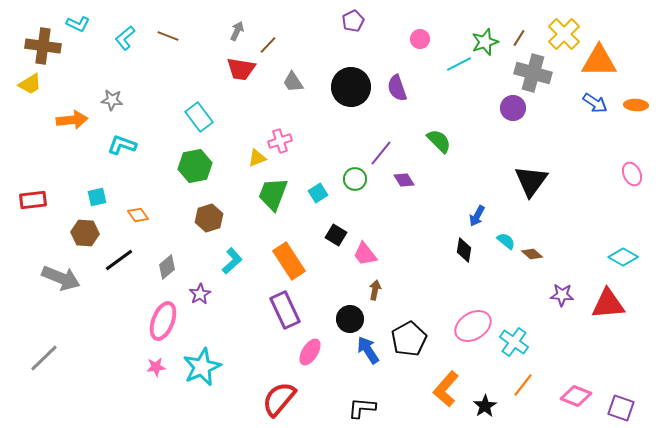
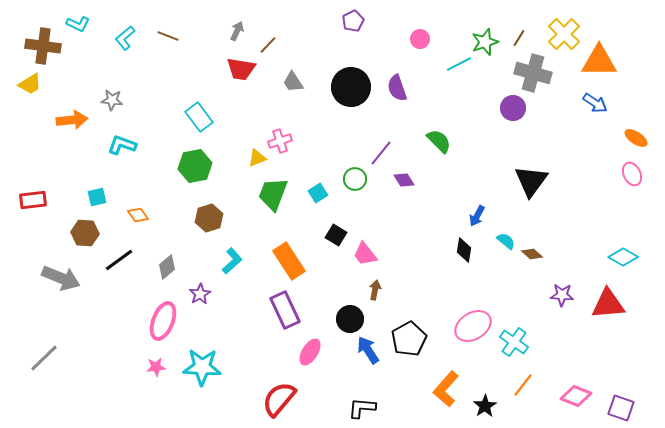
orange ellipse at (636, 105): moved 33 px down; rotated 30 degrees clockwise
cyan star at (202, 367): rotated 27 degrees clockwise
